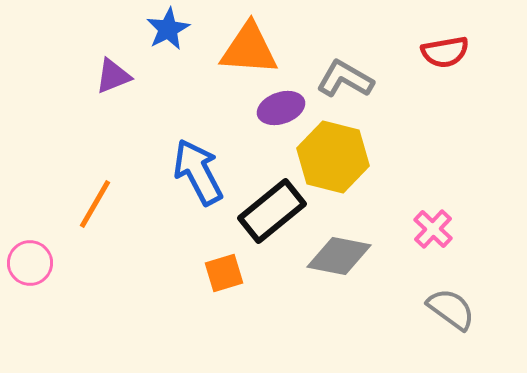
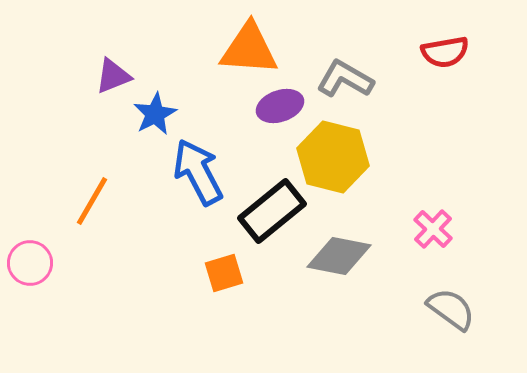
blue star: moved 13 px left, 85 px down
purple ellipse: moved 1 px left, 2 px up
orange line: moved 3 px left, 3 px up
